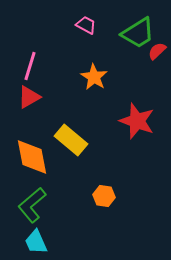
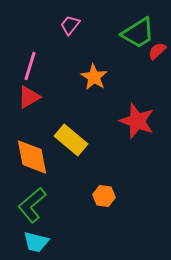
pink trapezoid: moved 16 px left; rotated 80 degrees counterclockwise
cyan trapezoid: rotated 52 degrees counterclockwise
